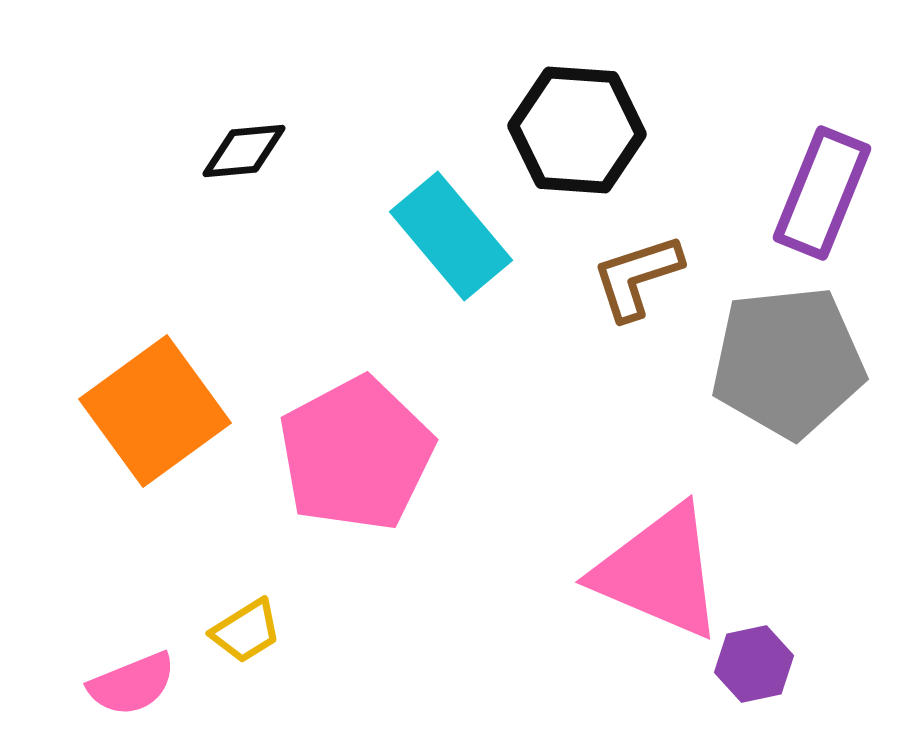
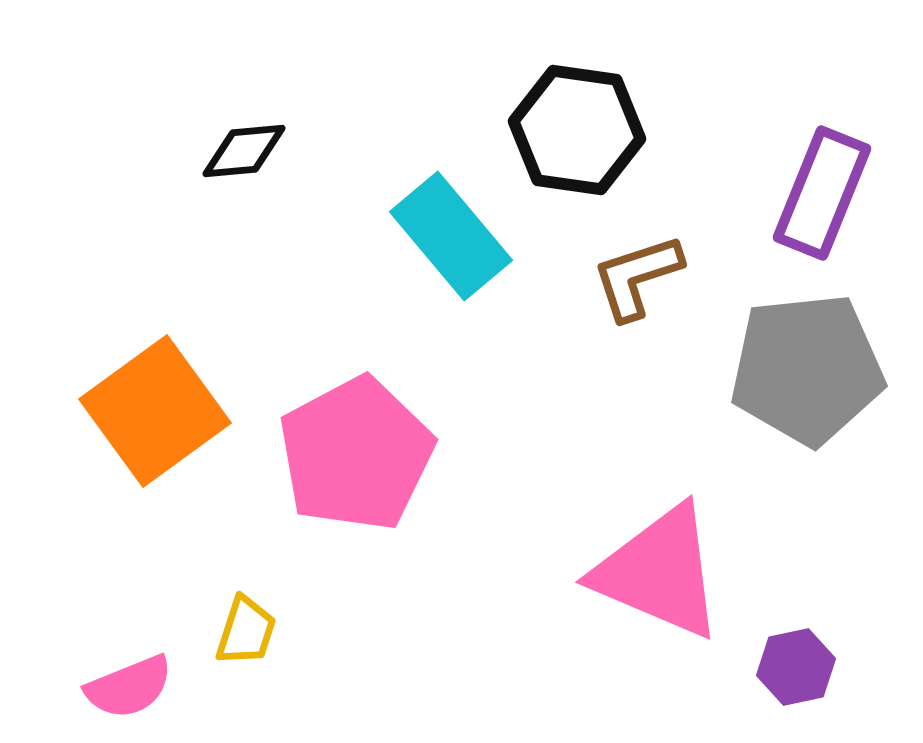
black hexagon: rotated 4 degrees clockwise
gray pentagon: moved 19 px right, 7 px down
yellow trapezoid: rotated 40 degrees counterclockwise
purple hexagon: moved 42 px right, 3 px down
pink semicircle: moved 3 px left, 3 px down
